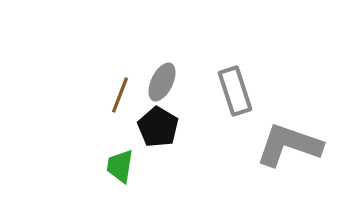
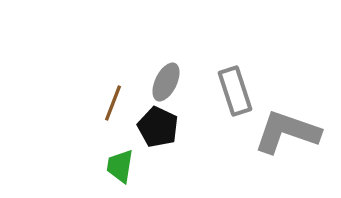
gray ellipse: moved 4 px right
brown line: moved 7 px left, 8 px down
black pentagon: rotated 6 degrees counterclockwise
gray L-shape: moved 2 px left, 13 px up
